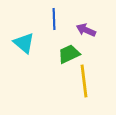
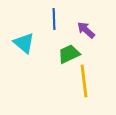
purple arrow: rotated 18 degrees clockwise
